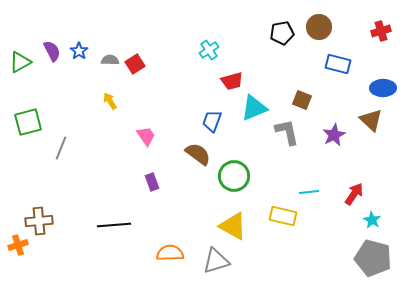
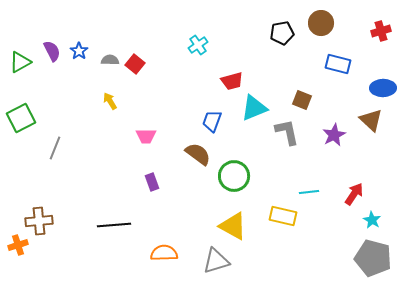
brown circle: moved 2 px right, 4 px up
cyan cross: moved 11 px left, 5 px up
red square: rotated 18 degrees counterclockwise
green square: moved 7 px left, 4 px up; rotated 12 degrees counterclockwise
pink trapezoid: rotated 125 degrees clockwise
gray line: moved 6 px left
orange semicircle: moved 6 px left
